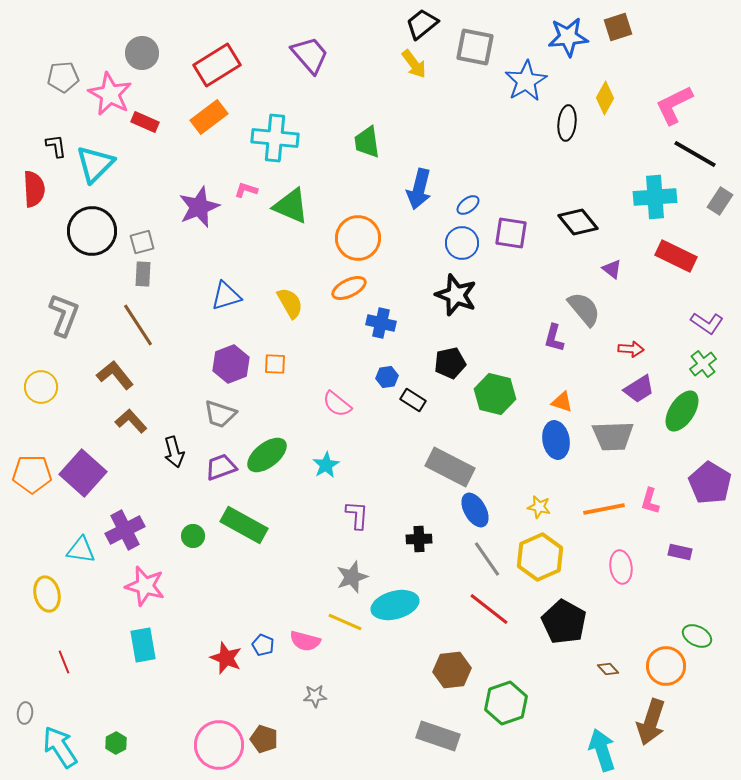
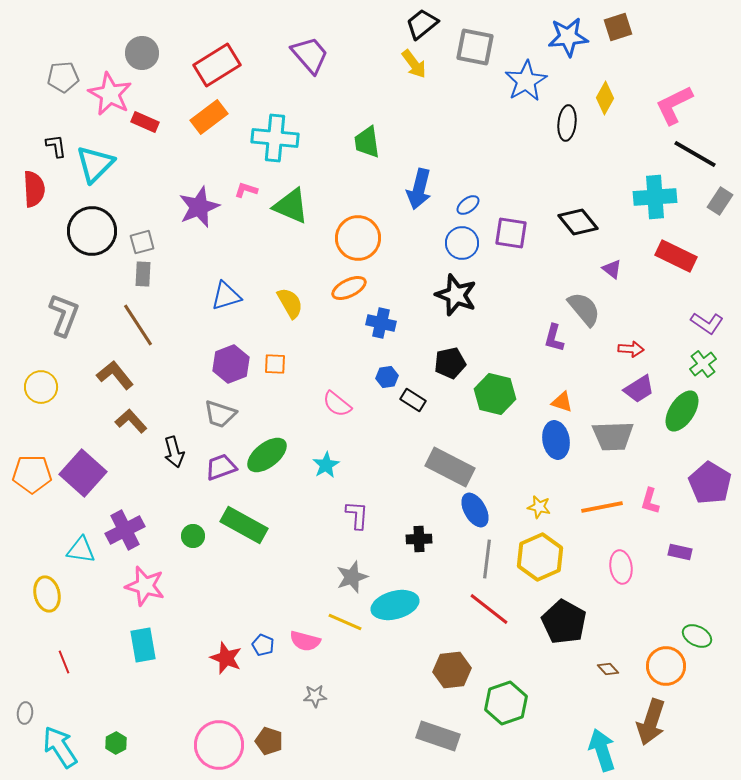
orange line at (604, 509): moved 2 px left, 2 px up
gray line at (487, 559): rotated 42 degrees clockwise
brown pentagon at (264, 739): moved 5 px right, 2 px down
